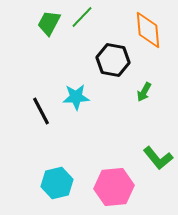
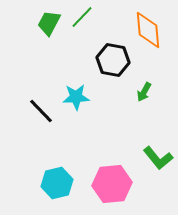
black line: rotated 16 degrees counterclockwise
pink hexagon: moved 2 px left, 3 px up
